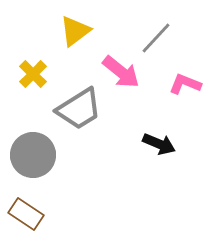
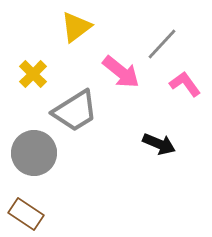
yellow triangle: moved 1 px right, 4 px up
gray line: moved 6 px right, 6 px down
pink L-shape: rotated 32 degrees clockwise
gray trapezoid: moved 4 px left, 2 px down
gray circle: moved 1 px right, 2 px up
